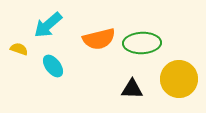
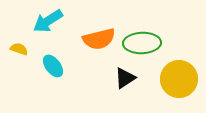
cyan arrow: moved 4 px up; rotated 8 degrees clockwise
black triangle: moved 7 px left, 11 px up; rotated 35 degrees counterclockwise
